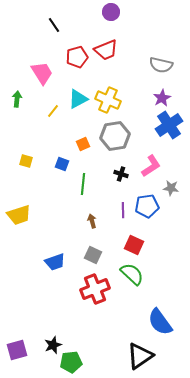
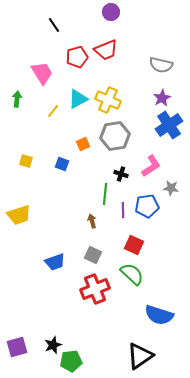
green line: moved 22 px right, 10 px down
blue semicircle: moved 1 px left, 7 px up; rotated 36 degrees counterclockwise
purple square: moved 3 px up
green pentagon: moved 1 px up
